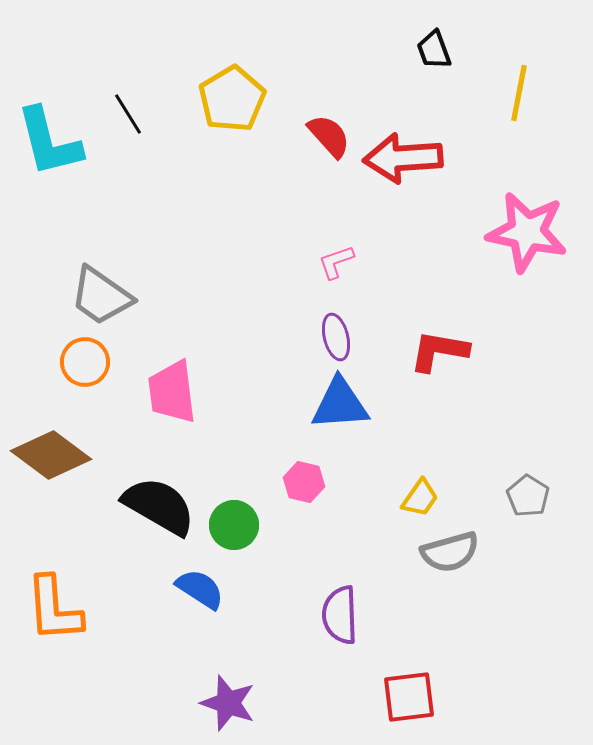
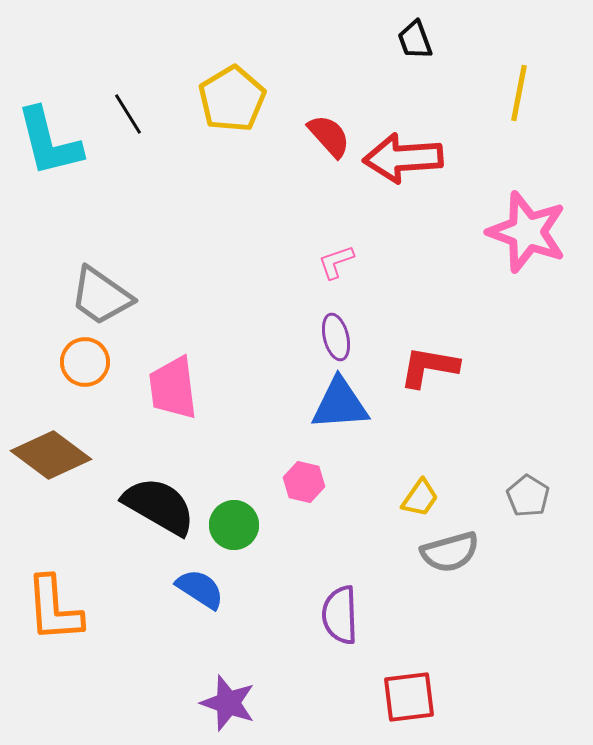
black trapezoid: moved 19 px left, 10 px up
pink star: rotated 8 degrees clockwise
red L-shape: moved 10 px left, 16 px down
pink trapezoid: moved 1 px right, 4 px up
